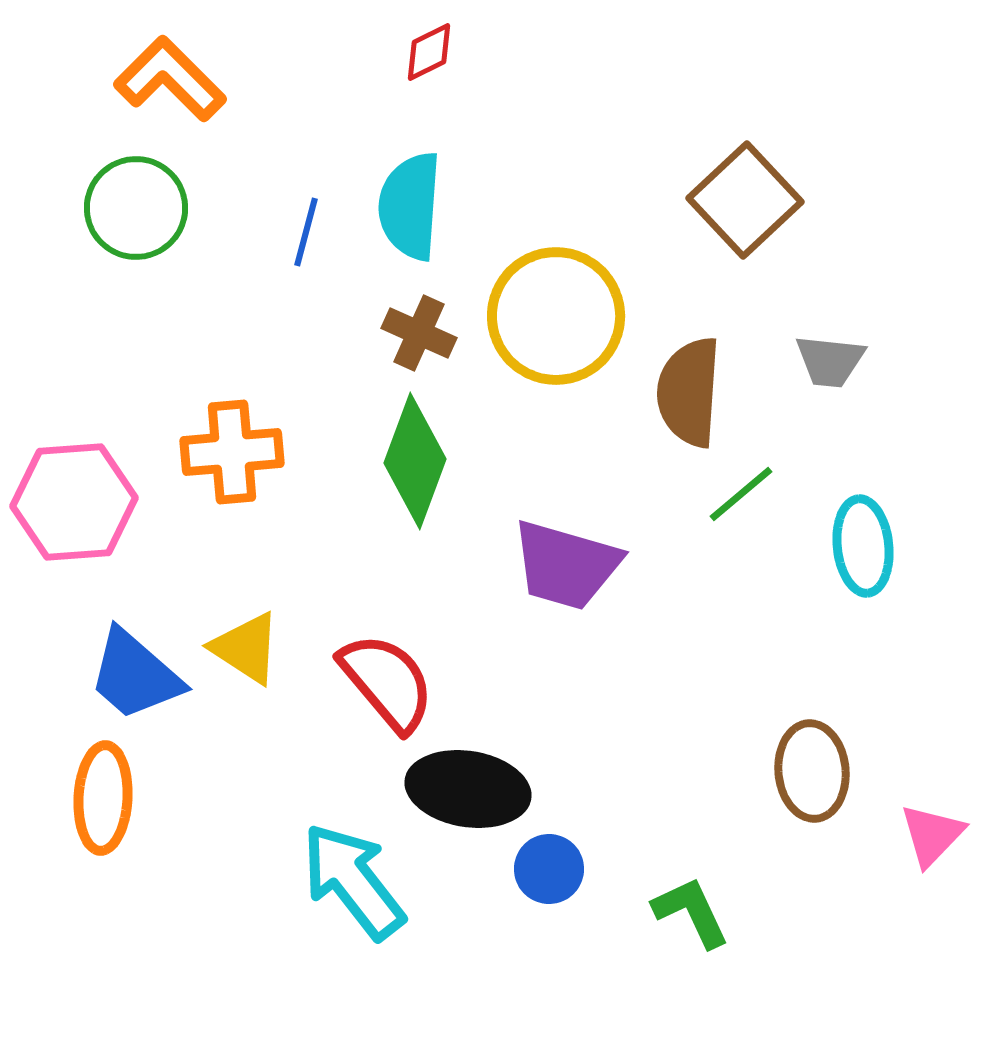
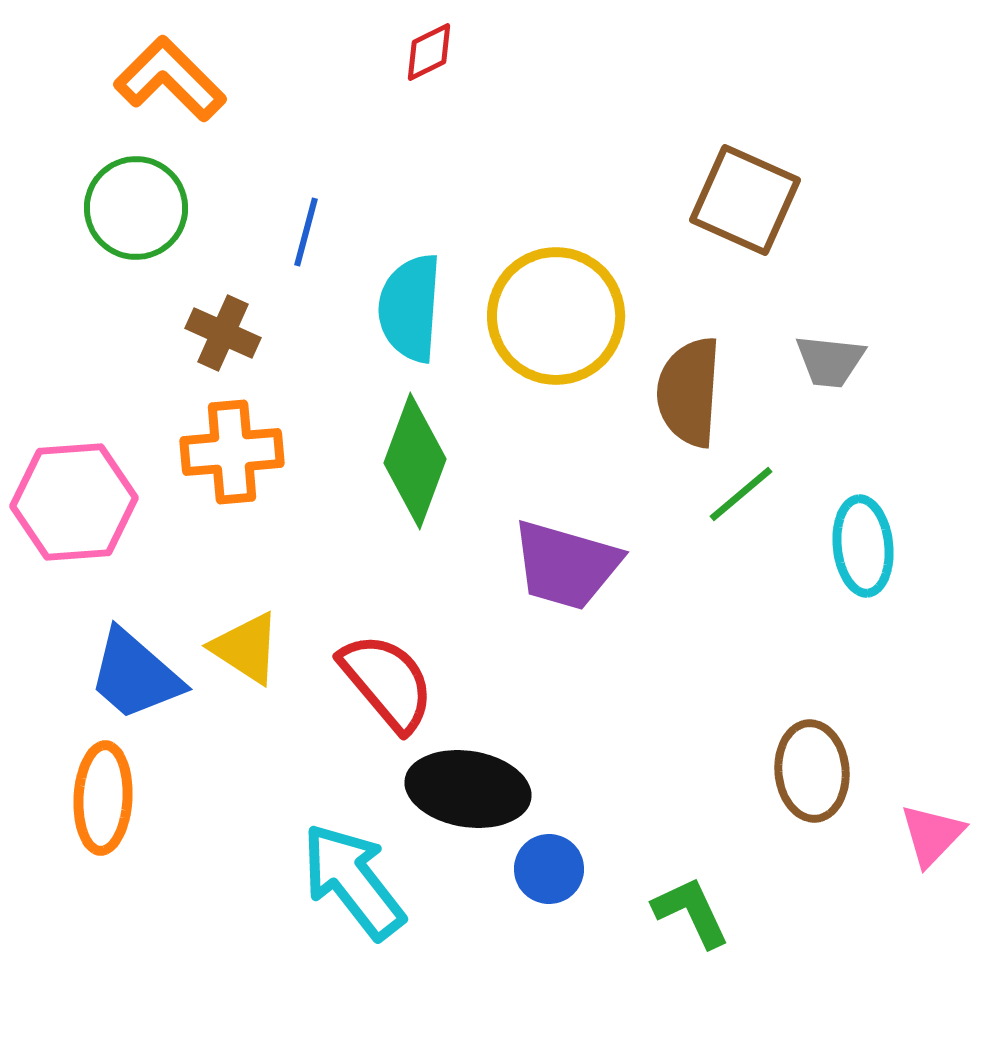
brown square: rotated 23 degrees counterclockwise
cyan semicircle: moved 102 px down
brown cross: moved 196 px left
